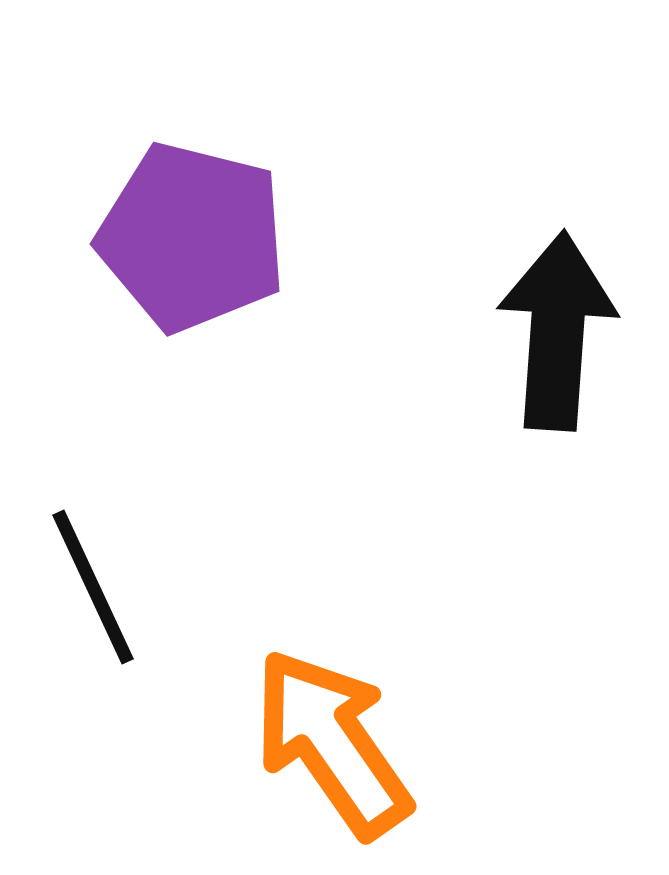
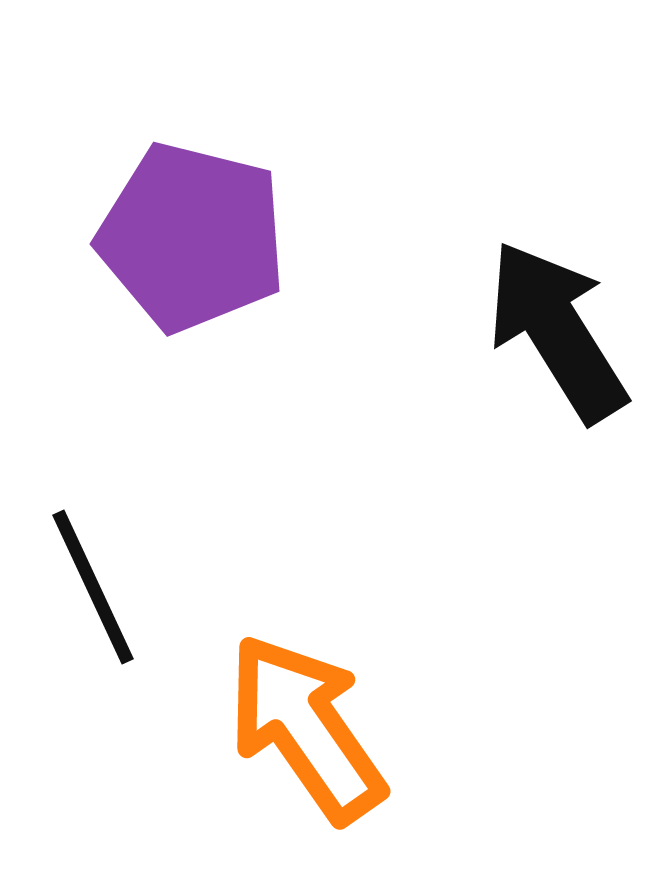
black arrow: rotated 36 degrees counterclockwise
orange arrow: moved 26 px left, 15 px up
